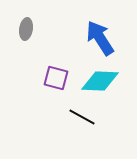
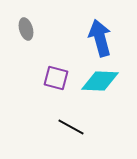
gray ellipse: rotated 25 degrees counterclockwise
blue arrow: rotated 18 degrees clockwise
black line: moved 11 px left, 10 px down
